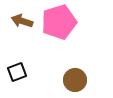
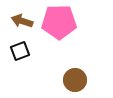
pink pentagon: rotated 16 degrees clockwise
black square: moved 3 px right, 21 px up
